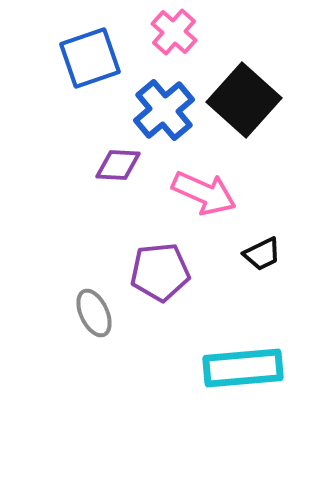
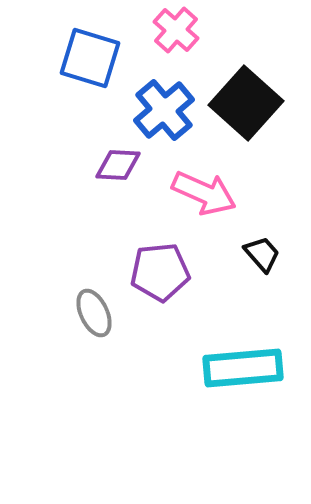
pink cross: moved 2 px right, 2 px up
blue square: rotated 36 degrees clockwise
black square: moved 2 px right, 3 px down
black trapezoid: rotated 105 degrees counterclockwise
